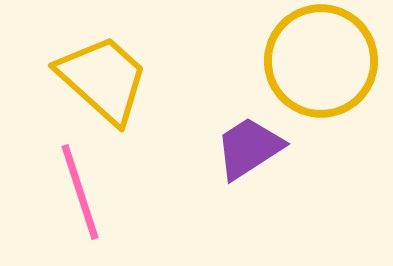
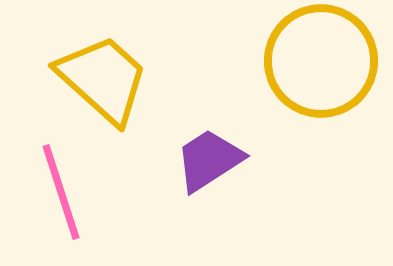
purple trapezoid: moved 40 px left, 12 px down
pink line: moved 19 px left
